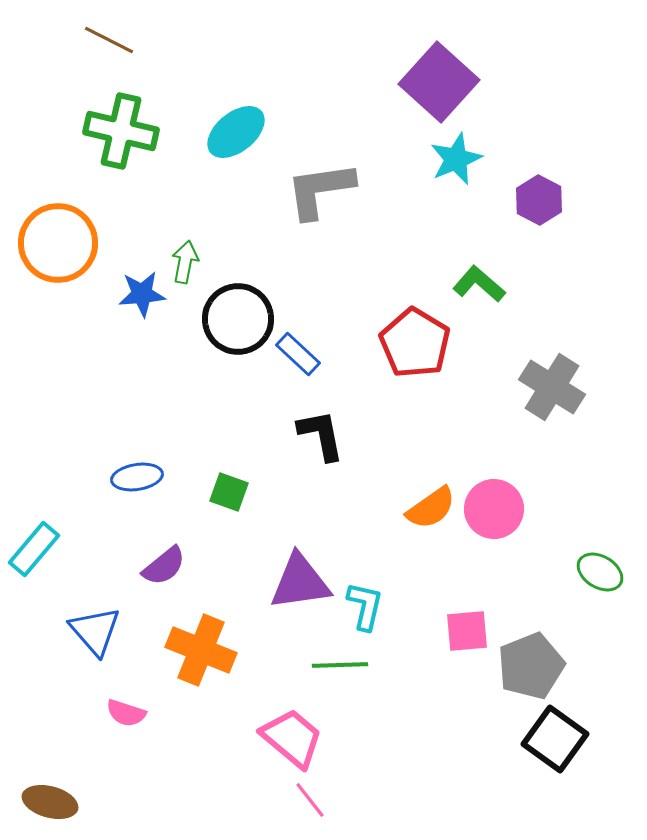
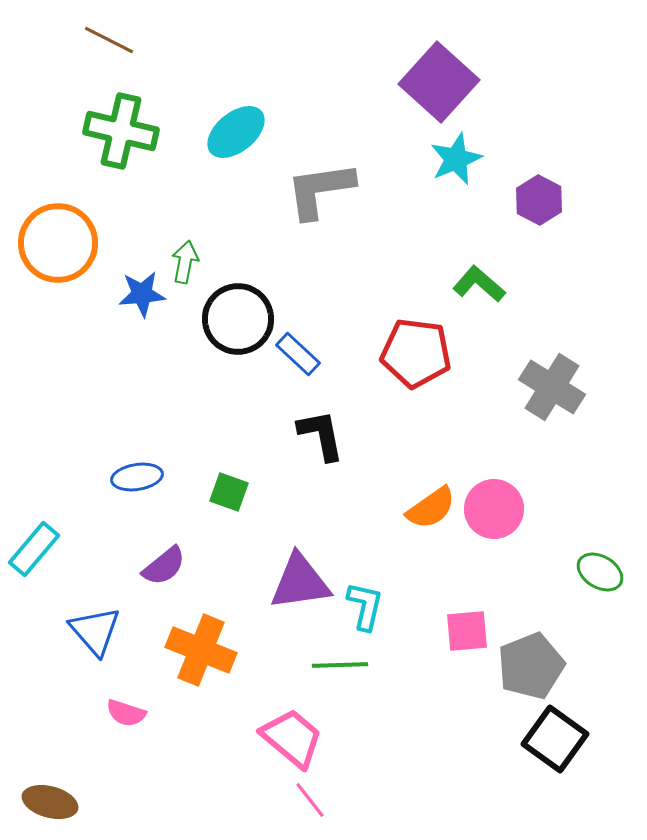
red pentagon: moved 1 px right, 10 px down; rotated 24 degrees counterclockwise
